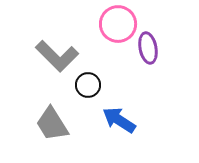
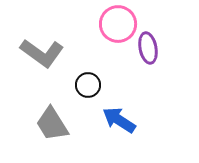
gray L-shape: moved 15 px left, 3 px up; rotated 9 degrees counterclockwise
